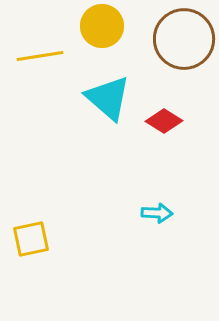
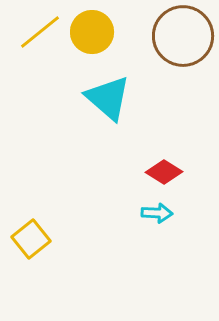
yellow circle: moved 10 px left, 6 px down
brown circle: moved 1 px left, 3 px up
yellow line: moved 24 px up; rotated 30 degrees counterclockwise
red diamond: moved 51 px down
yellow square: rotated 27 degrees counterclockwise
